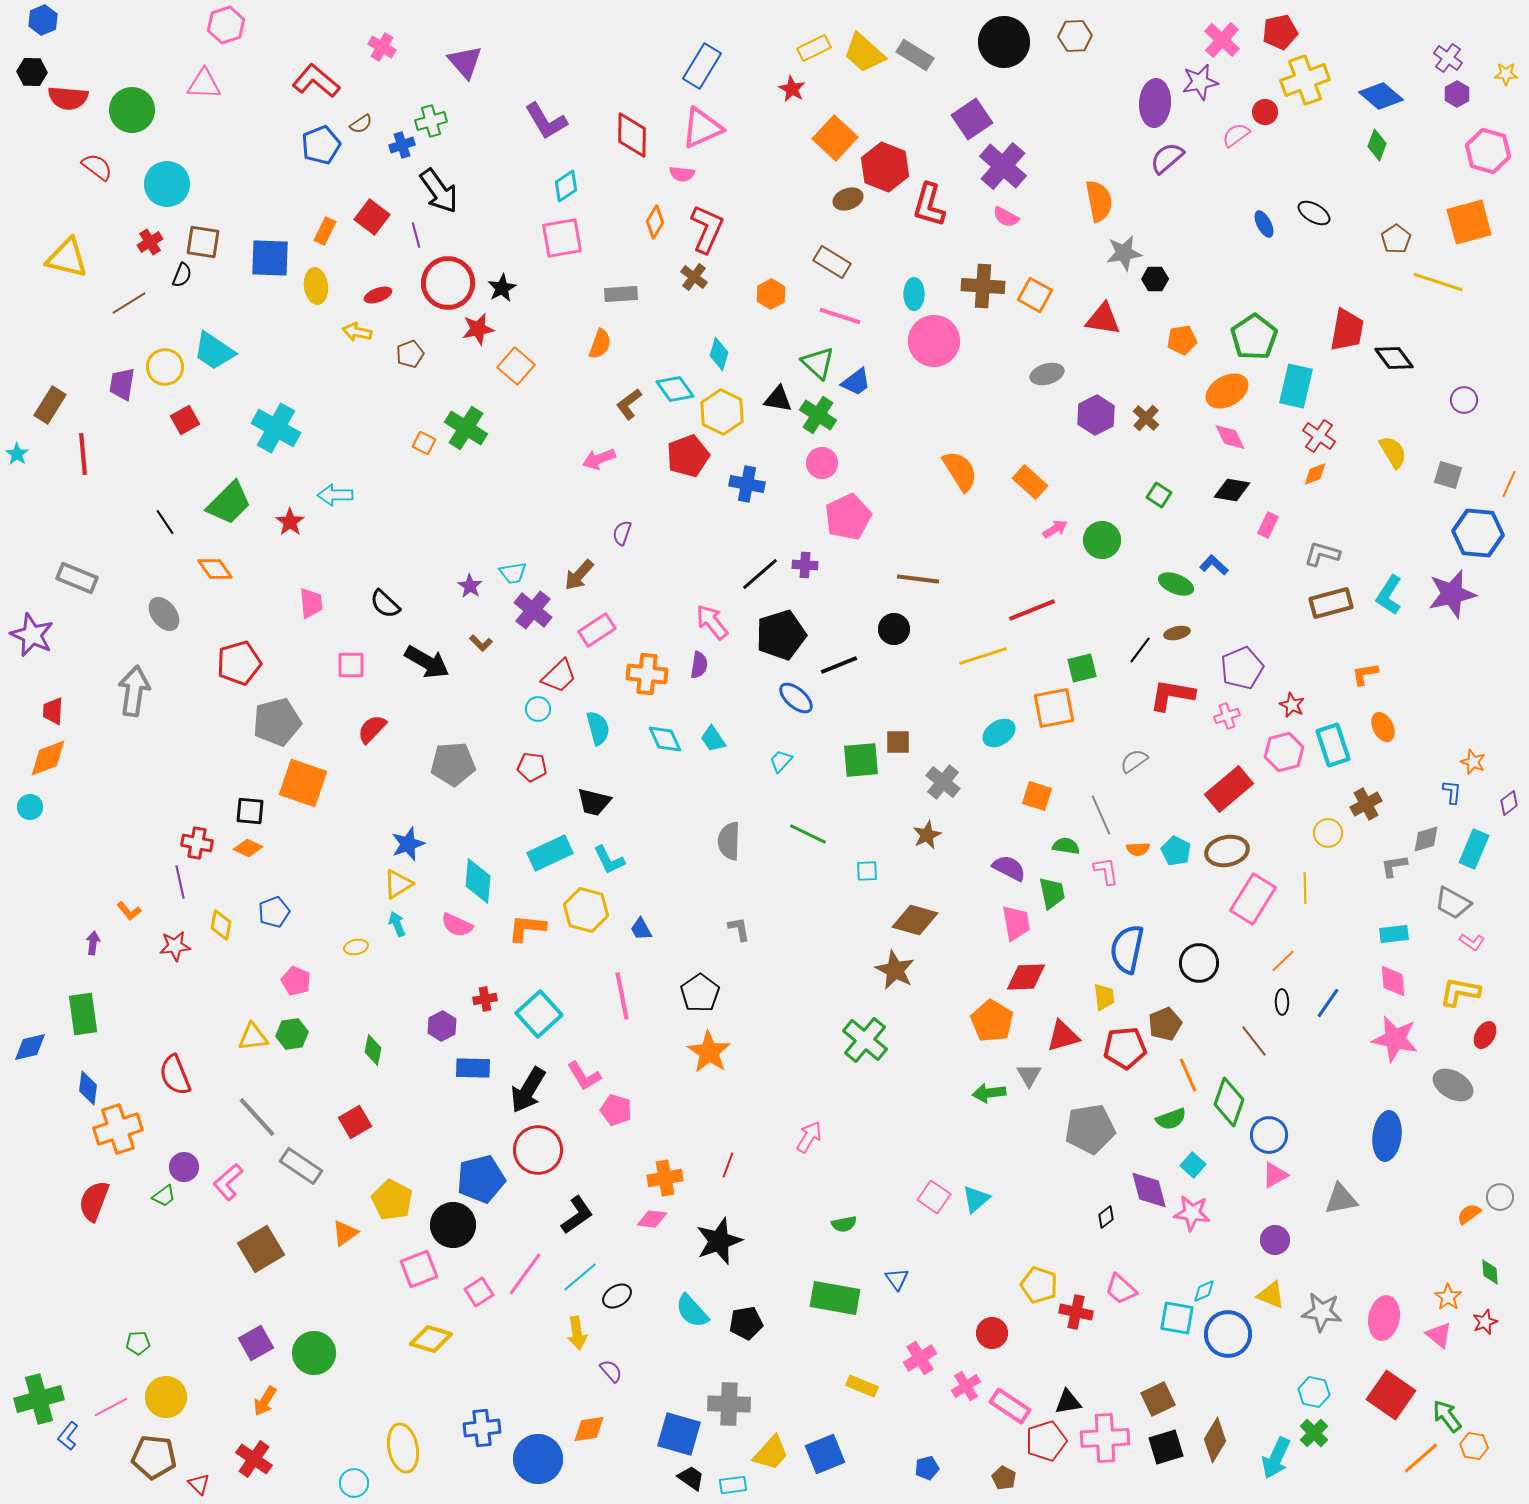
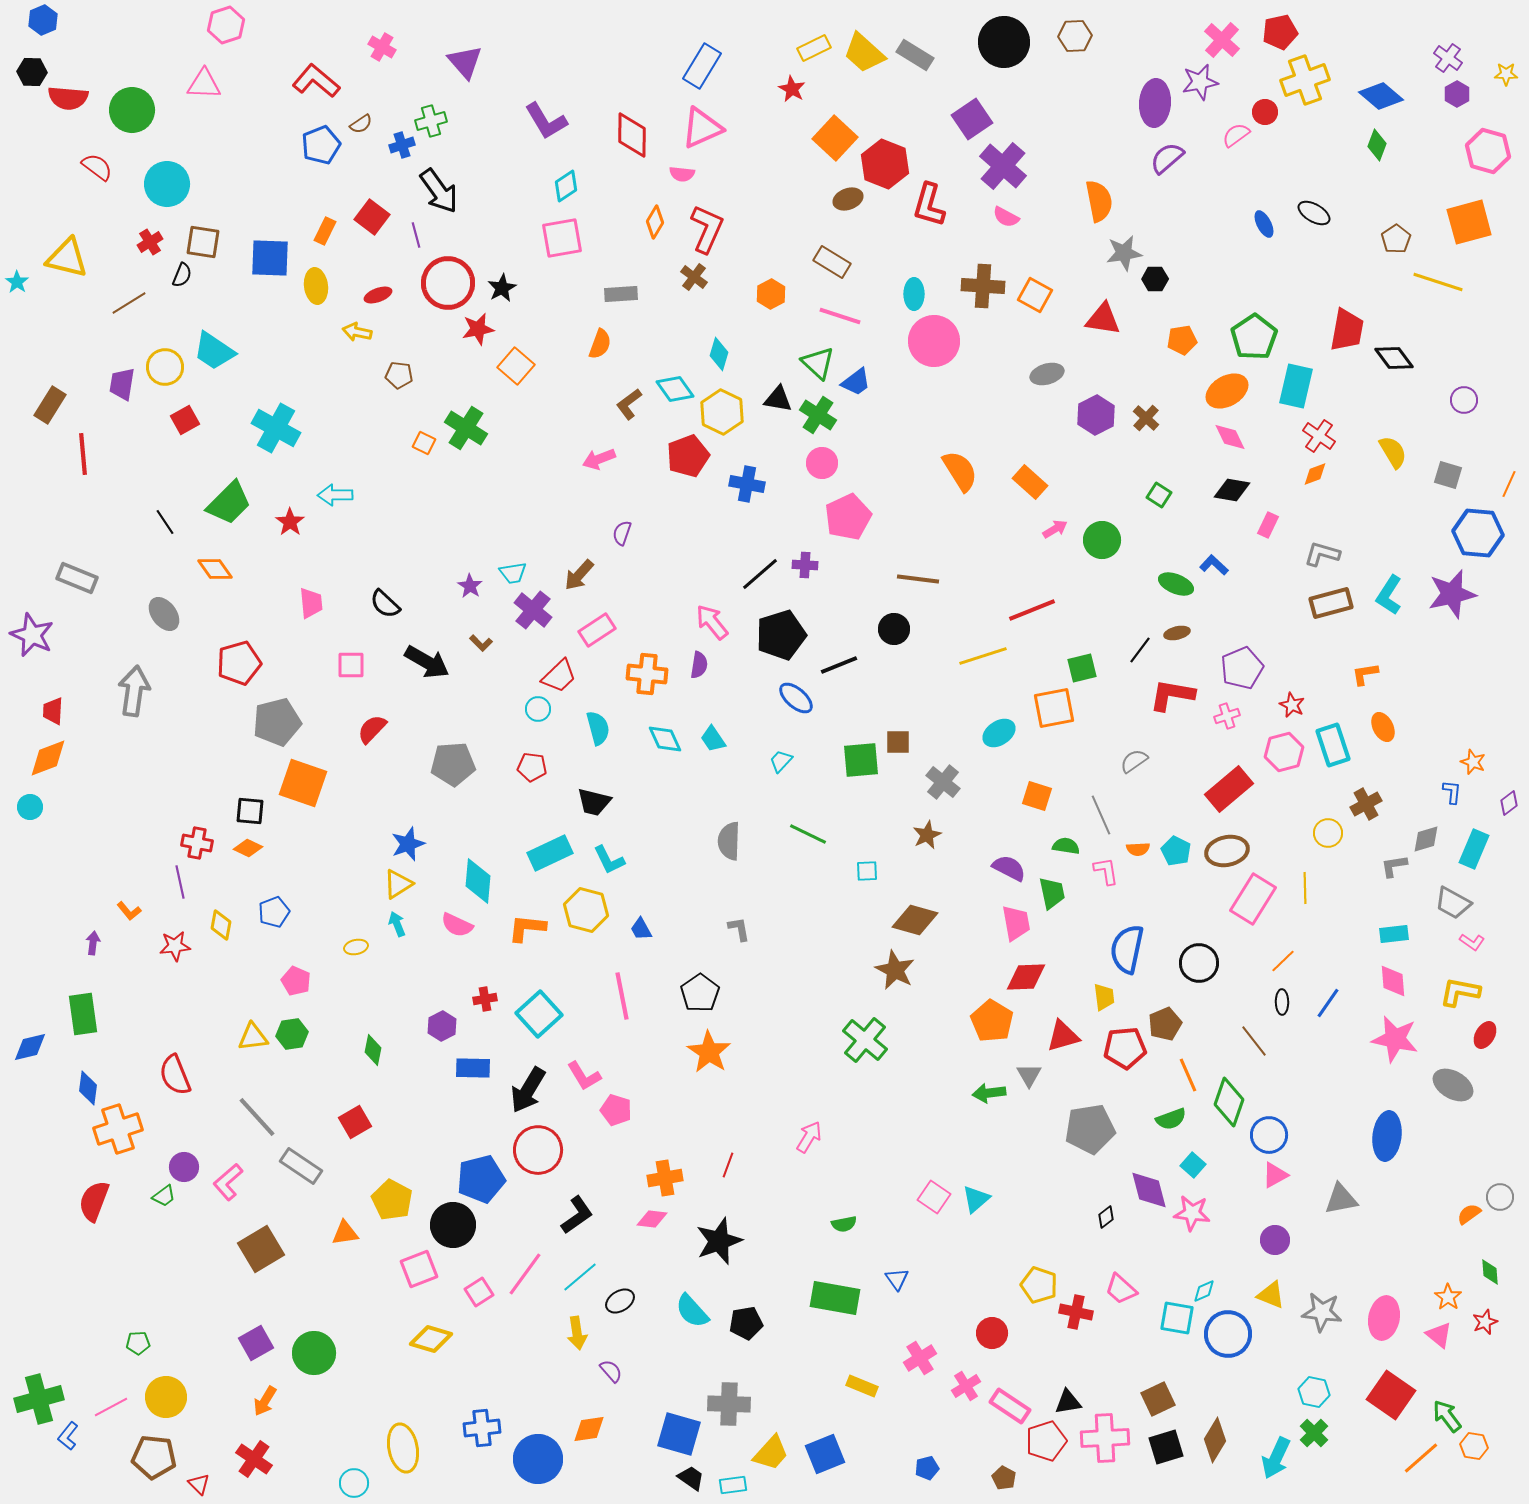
red hexagon at (885, 167): moved 3 px up
brown pentagon at (410, 354): moved 11 px left, 21 px down; rotated 28 degrees clockwise
cyan star at (17, 454): moved 172 px up
orange triangle at (345, 1233): rotated 28 degrees clockwise
black ellipse at (617, 1296): moved 3 px right, 5 px down
